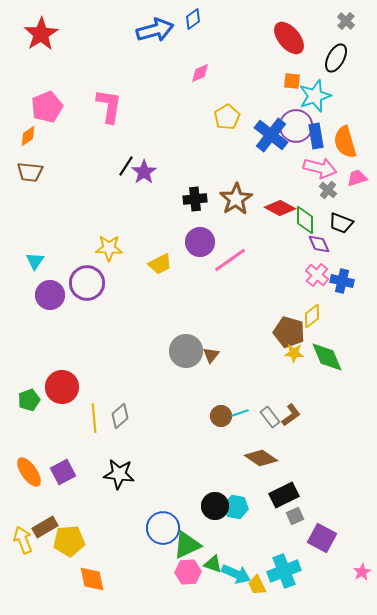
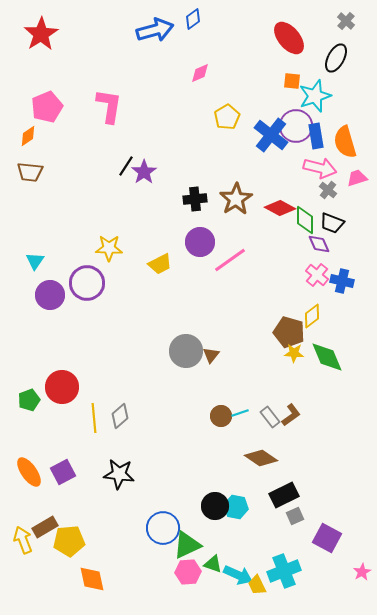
black trapezoid at (341, 223): moved 9 px left
purple square at (322, 538): moved 5 px right
cyan arrow at (236, 574): moved 2 px right, 1 px down
